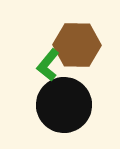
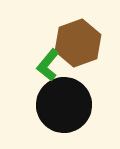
brown hexagon: moved 1 px right, 2 px up; rotated 21 degrees counterclockwise
